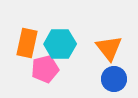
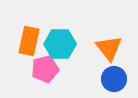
orange rectangle: moved 2 px right, 2 px up
